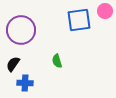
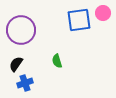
pink circle: moved 2 px left, 2 px down
black semicircle: moved 3 px right
blue cross: rotated 21 degrees counterclockwise
